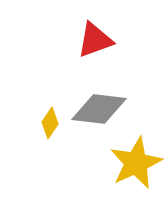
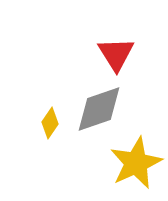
red triangle: moved 21 px right, 14 px down; rotated 42 degrees counterclockwise
gray diamond: rotated 26 degrees counterclockwise
